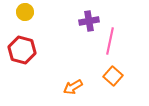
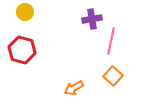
purple cross: moved 3 px right, 2 px up
pink line: moved 1 px right
orange arrow: moved 1 px right, 1 px down
